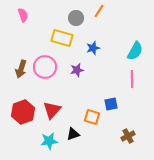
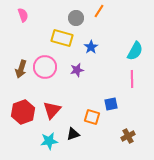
blue star: moved 2 px left, 1 px up; rotated 16 degrees counterclockwise
